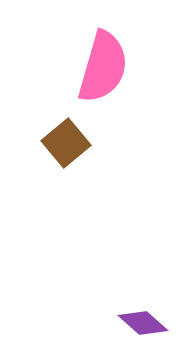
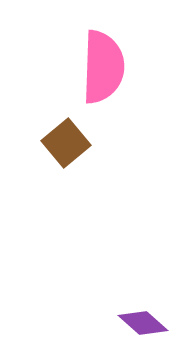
pink semicircle: rotated 14 degrees counterclockwise
